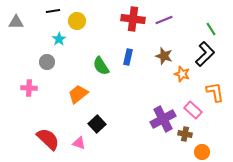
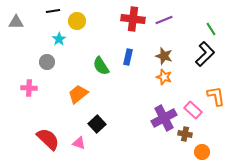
orange star: moved 18 px left, 3 px down
orange L-shape: moved 1 px right, 4 px down
purple cross: moved 1 px right, 1 px up
